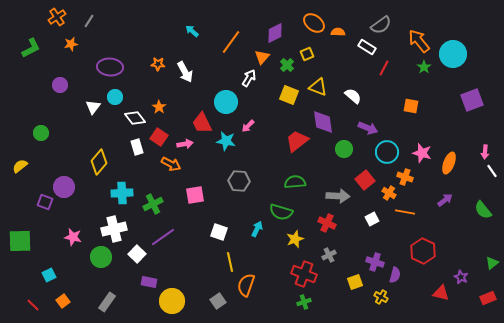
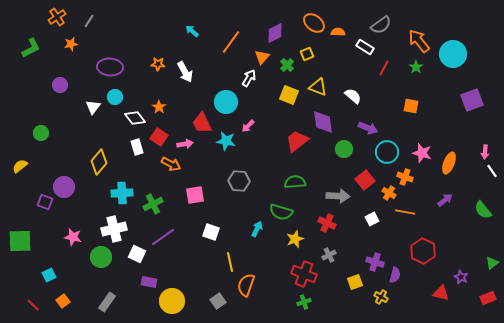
white rectangle at (367, 47): moved 2 px left
green star at (424, 67): moved 8 px left
white square at (219, 232): moved 8 px left
white square at (137, 254): rotated 18 degrees counterclockwise
